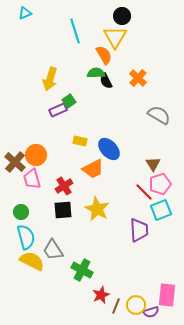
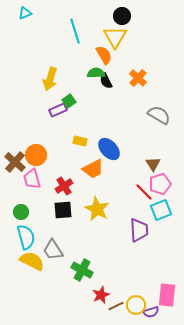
brown line: rotated 42 degrees clockwise
